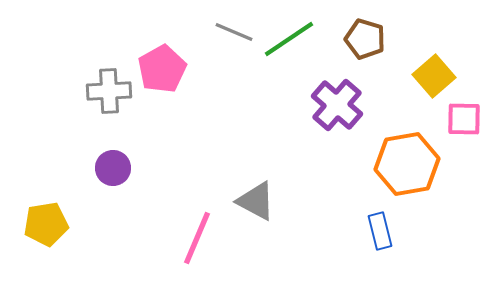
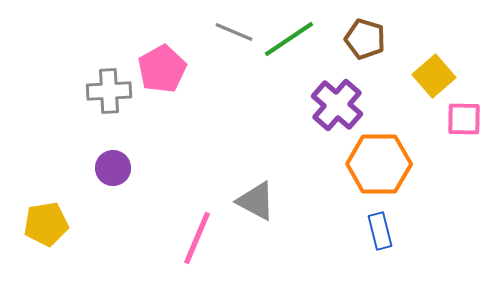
orange hexagon: moved 28 px left; rotated 10 degrees clockwise
